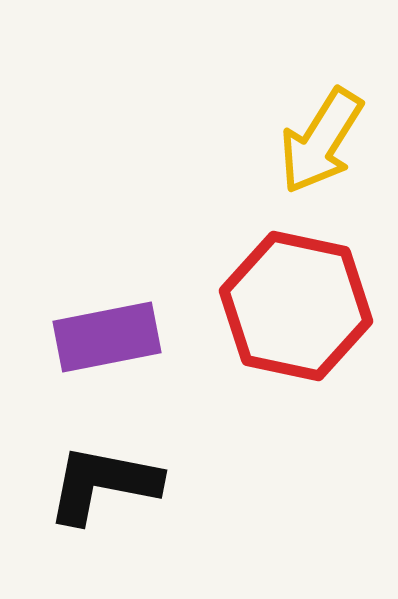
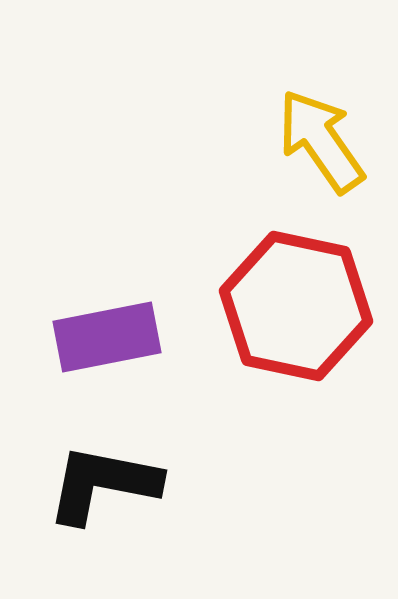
yellow arrow: rotated 113 degrees clockwise
